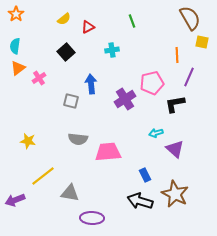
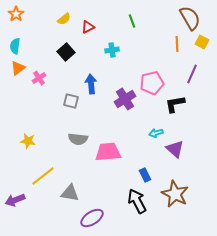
yellow square: rotated 16 degrees clockwise
orange line: moved 11 px up
purple line: moved 3 px right, 3 px up
black arrow: moved 3 px left; rotated 45 degrees clockwise
purple ellipse: rotated 35 degrees counterclockwise
